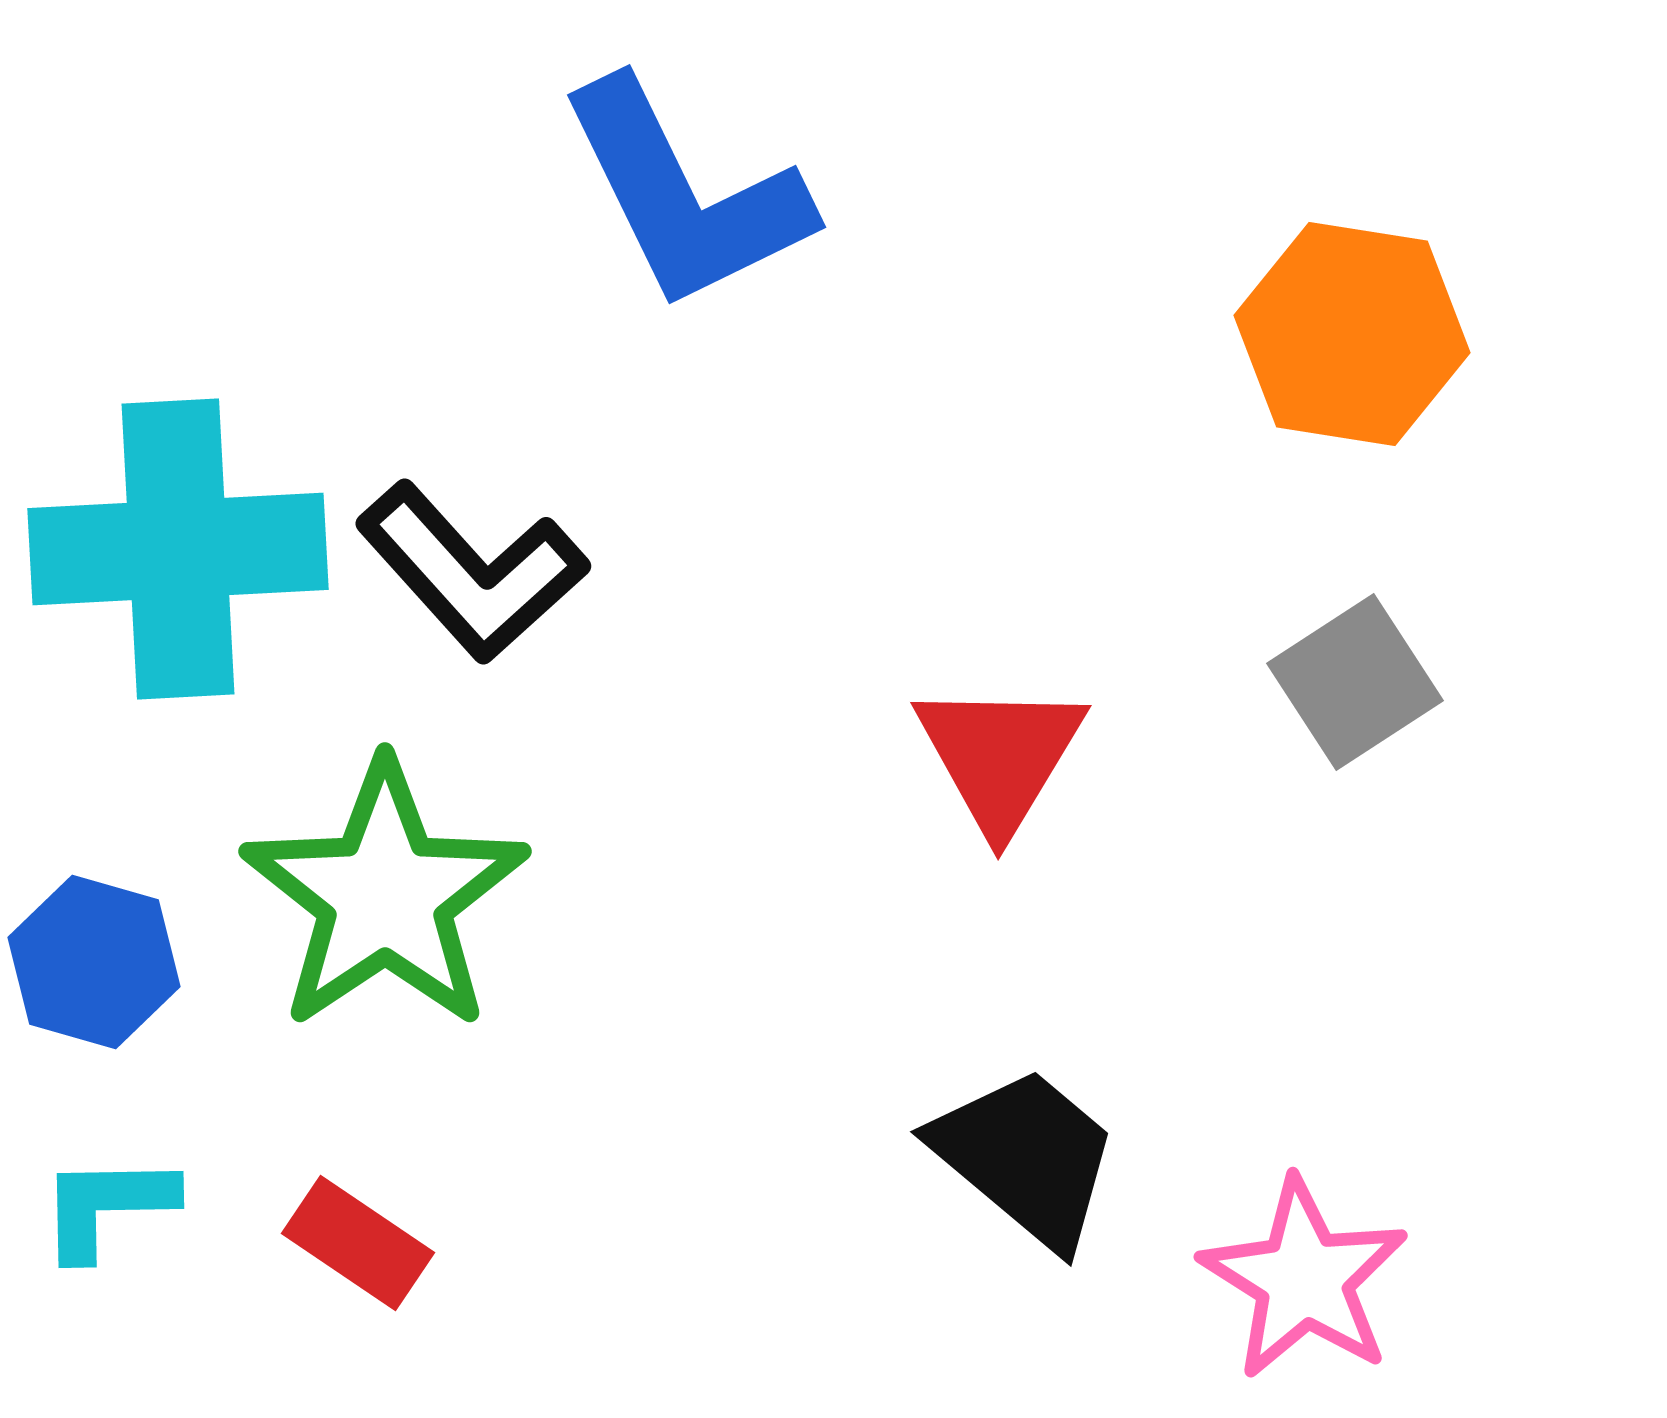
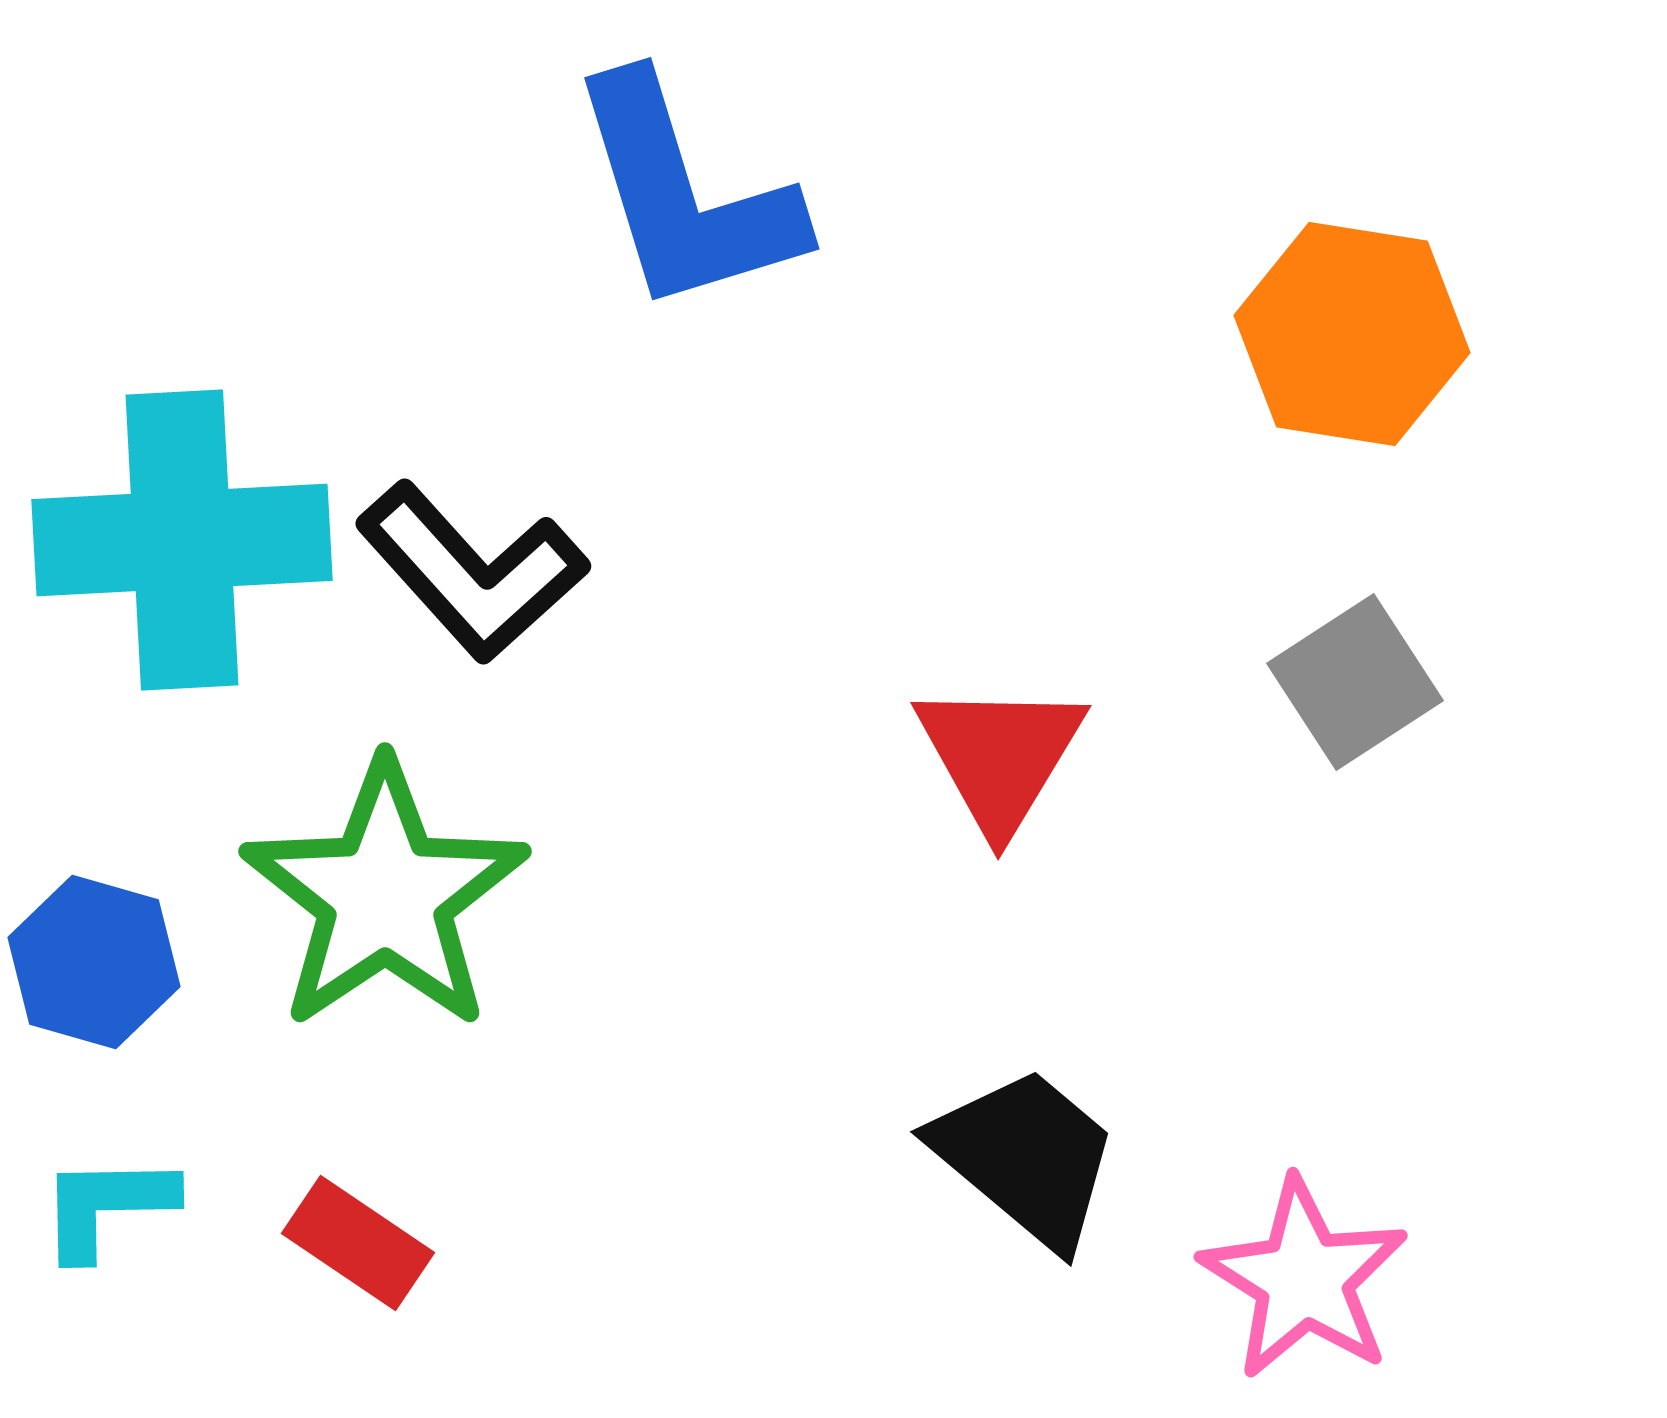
blue L-shape: rotated 9 degrees clockwise
cyan cross: moved 4 px right, 9 px up
